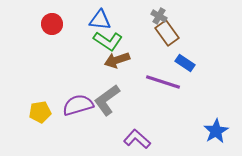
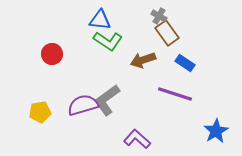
red circle: moved 30 px down
brown arrow: moved 26 px right
purple line: moved 12 px right, 12 px down
purple semicircle: moved 5 px right
